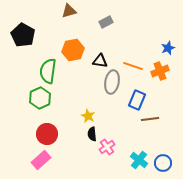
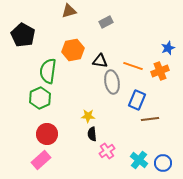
gray ellipse: rotated 20 degrees counterclockwise
yellow star: rotated 24 degrees counterclockwise
pink cross: moved 4 px down
